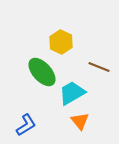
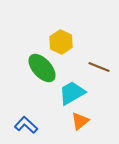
green ellipse: moved 4 px up
orange triangle: rotated 30 degrees clockwise
blue L-shape: rotated 105 degrees counterclockwise
